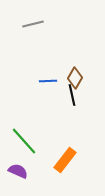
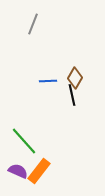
gray line: rotated 55 degrees counterclockwise
orange rectangle: moved 26 px left, 11 px down
